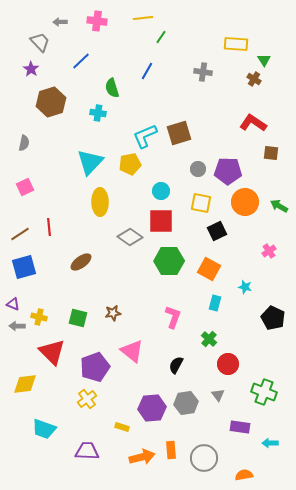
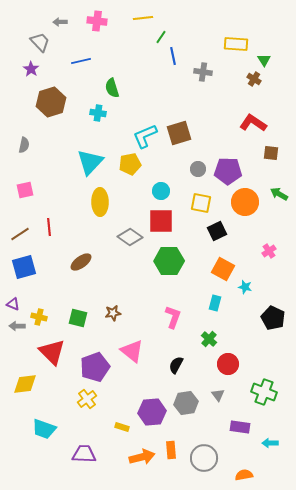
blue line at (81, 61): rotated 30 degrees clockwise
blue line at (147, 71): moved 26 px right, 15 px up; rotated 42 degrees counterclockwise
gray semicircle at (24, 143): moved 2 px down
pink square at (25, 187): moved 3 px down; rotated 12 degrees clockwise
green arrow at (279, 206): moved 12 px up
orange square at (209, 269): moved 14 px right
purple hexagon at (152, 408): moved 4 px down
purple trapezoid at (87, 451): moved 3 px left, 3 px down
